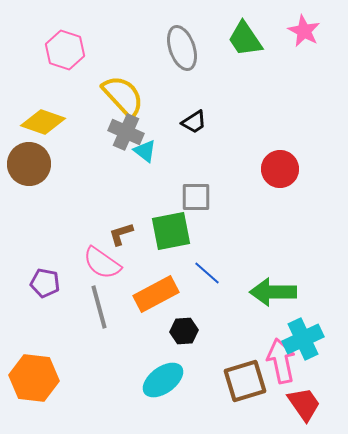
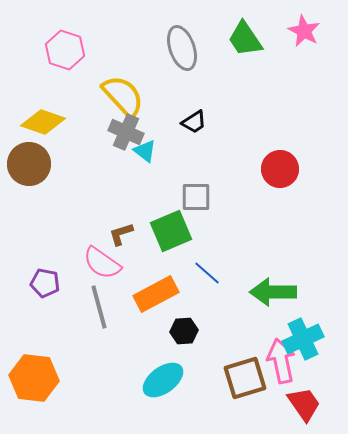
green square: rotated 12 degrees counterclockwise
brown square: moved 3 px up
